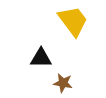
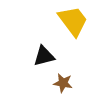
black triangle: moved 3 px right, 2 px up; rotated 15 degrees counterclockwise
